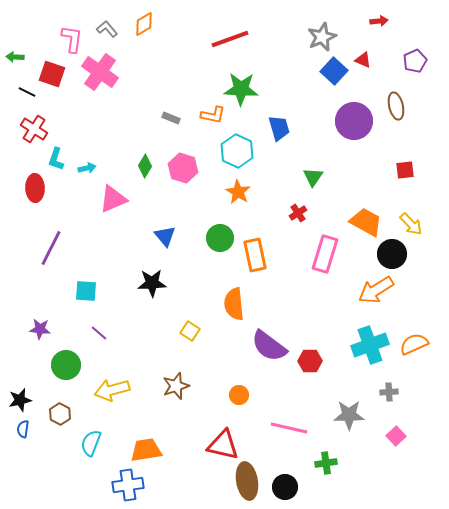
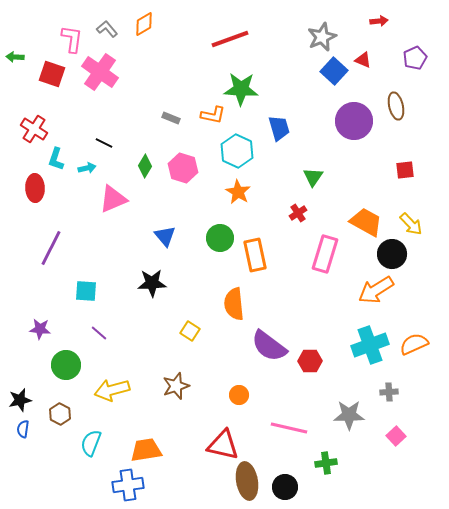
purple pentagon at (415, 61): moved 3 px up
black line at (27, 92): moved 77 px right, 51 px down
